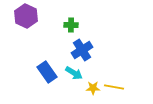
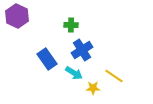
purple hexagon: moved 9 px left
blue rectangle: moved 13 px up
yellow line: moved 11 px up; rotated 24 degrees clockwise
